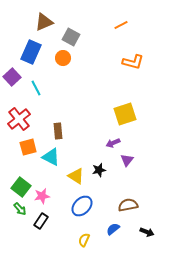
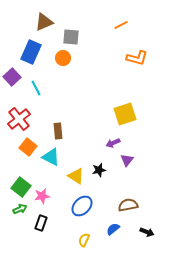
gray square: rotated 24 degrees counterclockwise
orange L-shape: moved 4 px right, 4 px up
orange square: rotated 36 degrees counterclockwise
green arrow: rotated 72 degrees counterclockwise
black rectangle: moved 2 px down; rotated 14 degrees counterclockwise
